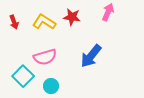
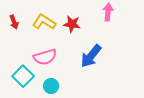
pink arrow: rotated 18 degrees counterclockwise
red star: moved 7 px down
